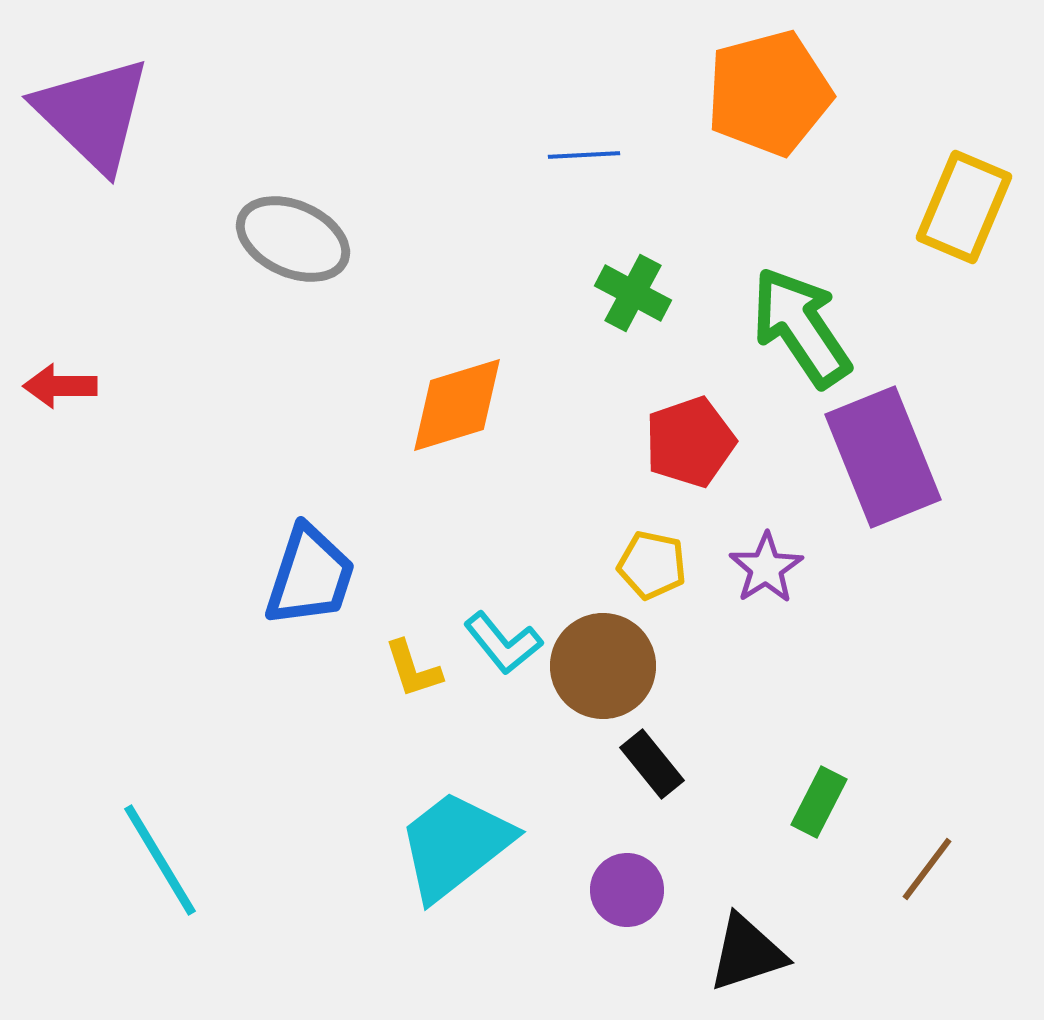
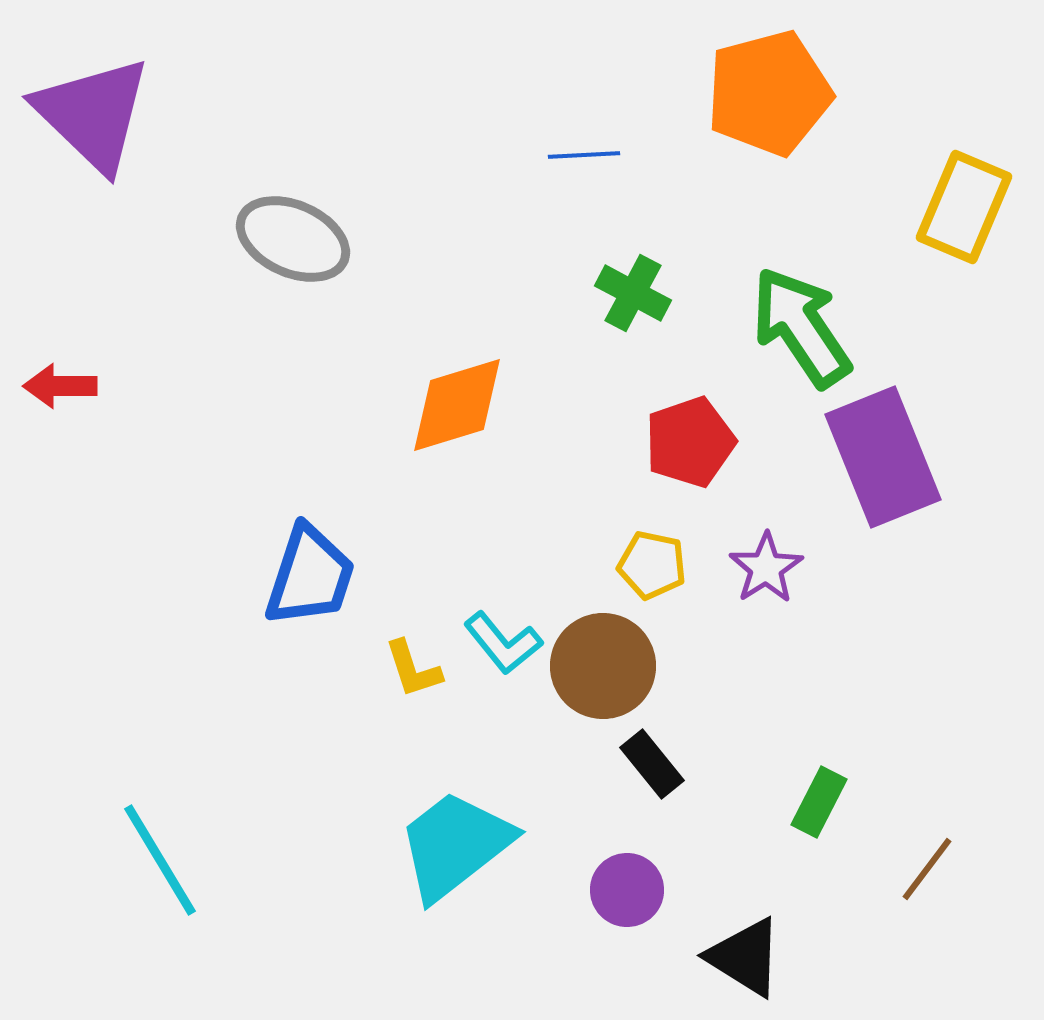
black triangle: moved 2 px left, 4 px down; rotated 50 degrees clockwise
